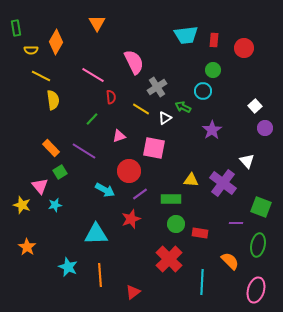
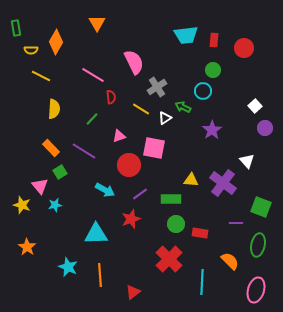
yellow semicircle at (53, 100): moved 1 px right, 9 px down; rotated 12 degrees clockwise
red circle at (129, 171): moved 6 px up
